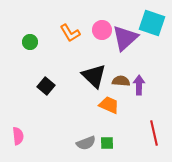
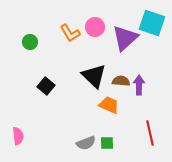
pink circle: moved 7 px left, 3 px up
red line: moved 4 px left
